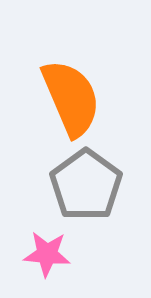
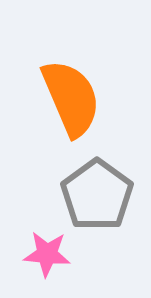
gray pentagon: moved 11 px right, 10 px down
